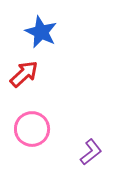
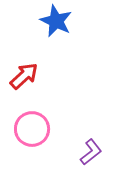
blue star: moved 15 px right, 11 px up
red arrow: moved 2 px down
